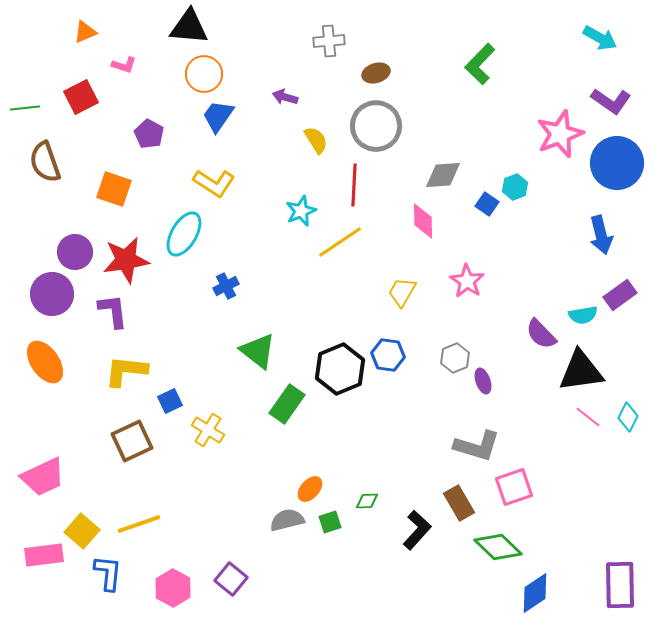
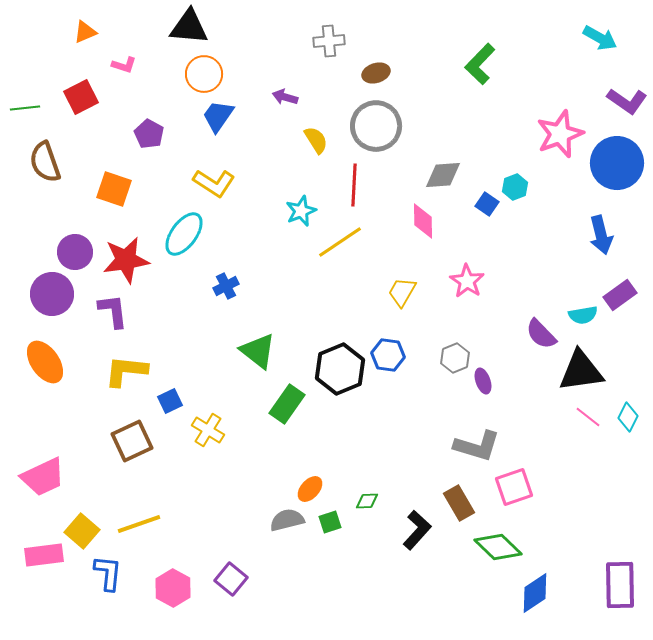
purple L-shape at (611, 101): moved 16 px right
cyan ellipse at (184, 234): rotated 6 degrees clockwise
